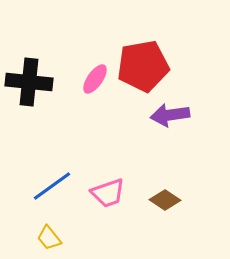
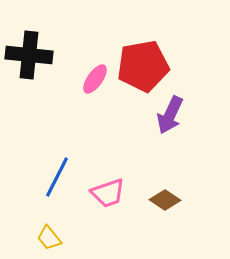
black cross: moved 27 px up
purple arrow: rotated 57 degrees counterclockwise
blue line: moved 5 px right, 9 px up; rotated 27 degrees counterclockwise
